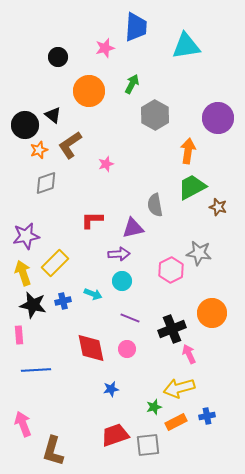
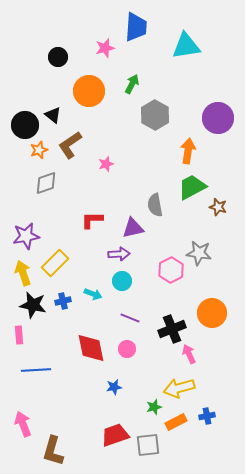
blue star at (111, 389): moved 3 px right, 2 px up
